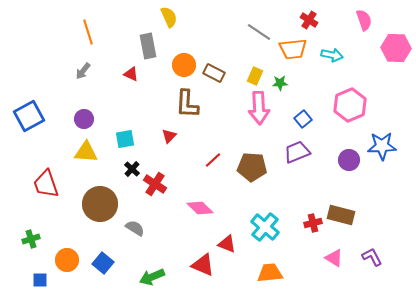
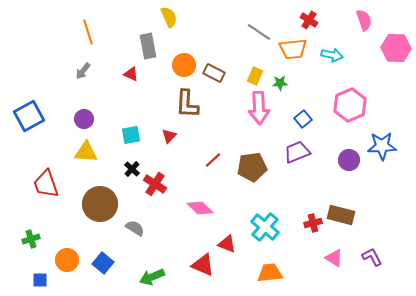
cyan square at (125, 139): moved 6 px right, 4 px up
brown pentagon at (252, 167): rotated 12 degrees counterclockwise
